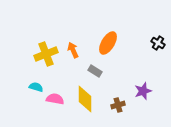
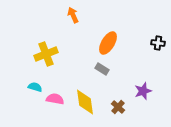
black cross: rotated 24 degrees counterclockwise
orange arrow: moved 35 px up
gray rectangle: moved 7 px right, 2 px up
cyan semicircle: moved 1 px left
yellow diamond: moved 3 px down; rotated 8 degrees counterclockwise
brown cross: moved 2 px down; rotated 32 degrees counterclockwise
